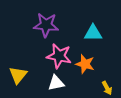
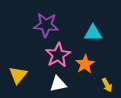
pink star: moved 1 px left, 1 px up; rotated 30 degrees clockwise
orange star: rotated 24 degrees clockwise
white triangle: moved 2 px right, 1 px down
yellow arrow: moved 3 px up
